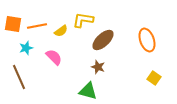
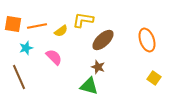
green triangle: moved 1 px right, 5 px up
